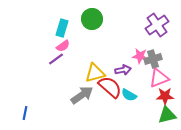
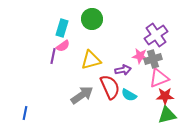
purple cross: moved 1 px left, 10 px down
purple line: moved 3 px left, 3 px up; rotated 42 degrees counterclockwise
yellow triangle: moved 4 px left, 13 px up
red semicircle: rotated 25 degrees clockwise
